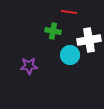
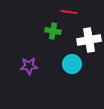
cyan circle: moved 2 px right, 9 px down
